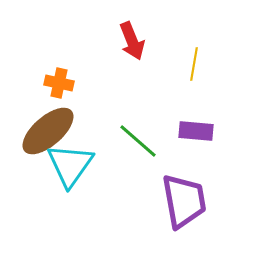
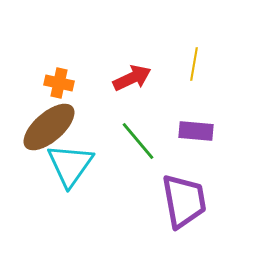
red arrow: moved 37 px down; rotated 93 degrees counterclockwise
brown ellipse: moved 1 px right, 4 px up
green line: rotated 9 degrees clockwise
